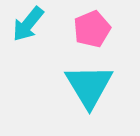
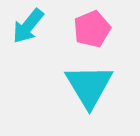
cyan arrow: moved 2 px down
